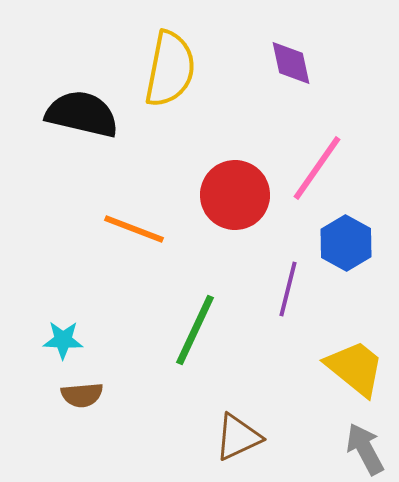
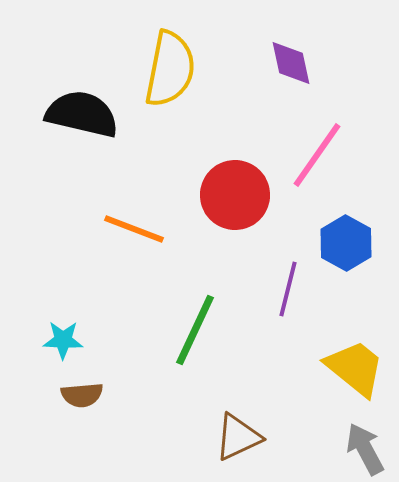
pink line: moved 13 px up
